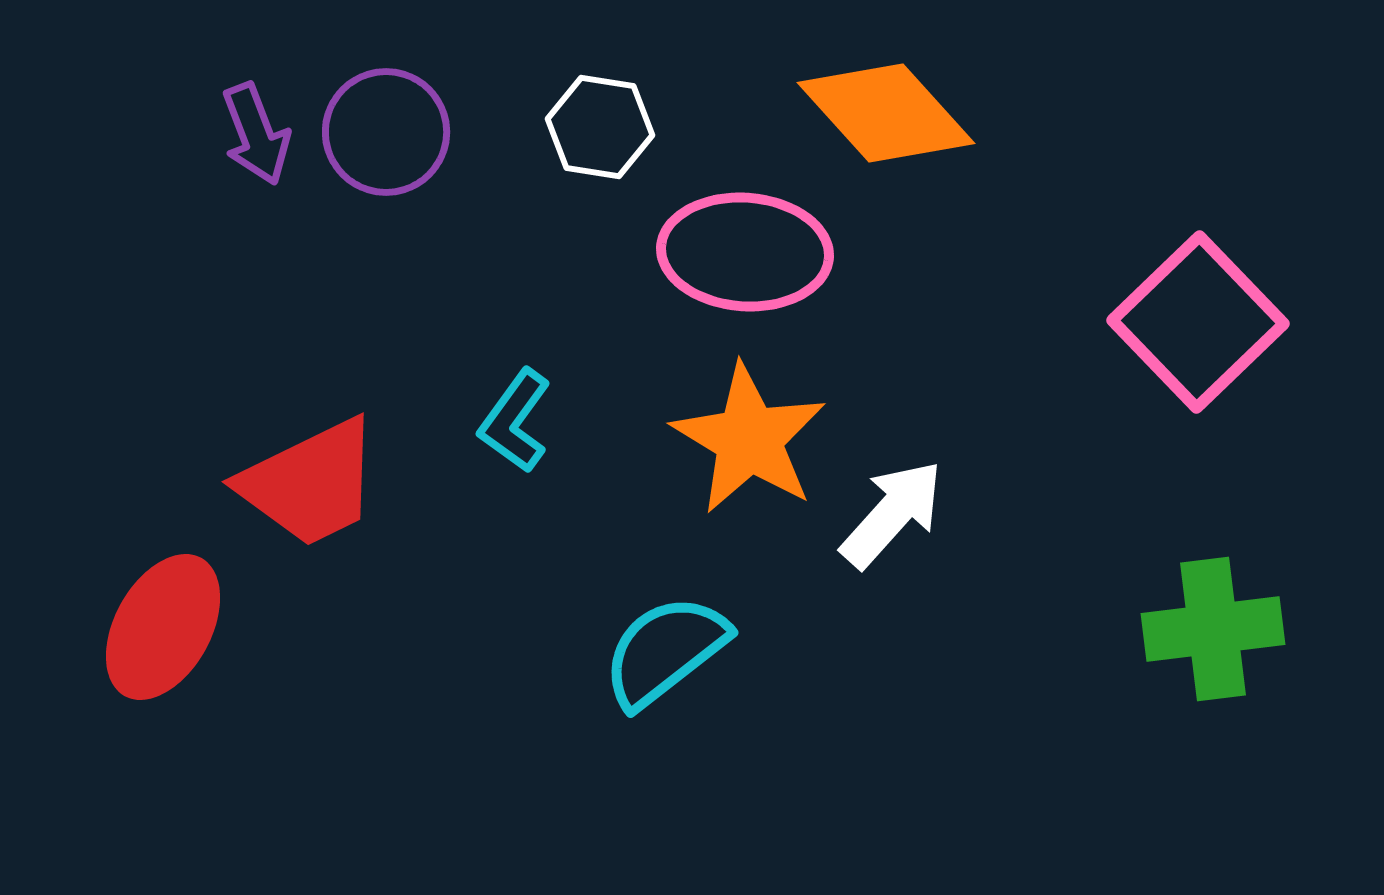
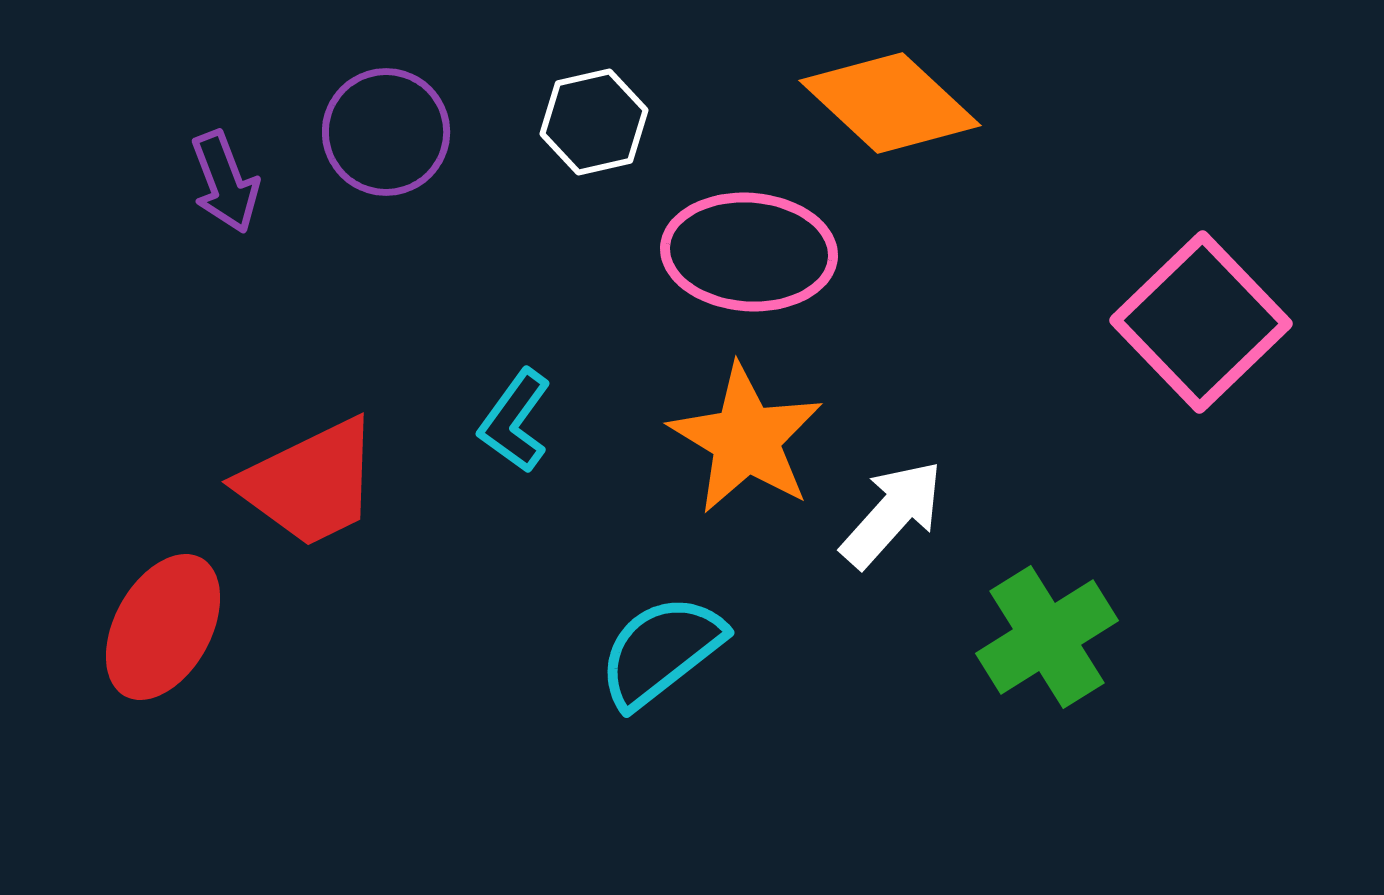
orange diamond: moved 4 px right, 10 px up; rotated 5 degrees counterclockwise
white hexagon: moved 6 px left, 5 px up; rotated 22 degrees counterclockwise
purple arrow: moved 31 px left, 48 px down
pink ellipse: moved 4 px right
pink square: moved 3 px right
orange star: moved 3 px left
green cross: moved 166 px left, 8 px down; rotated 25 degrees counterclockwise
cyan semicircle: moved 4 px left
